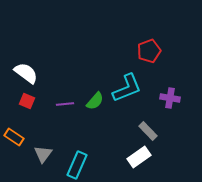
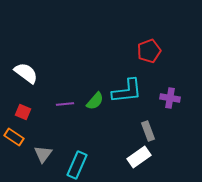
cyan L-shape: moved 3 px down; rotated 16 degrees clockwise
red square: moved 4 px left, 11 px down
gray rectangle: rotated 24 degrees clockwise
